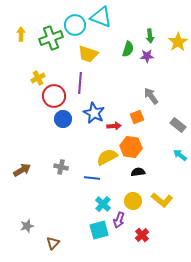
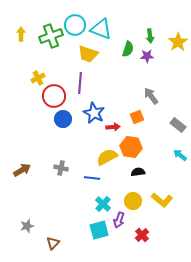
cyan triangle: moved 12 px down
green cross: moved 2 px up
red arrow: moved 1 px left, 1 px down
gray cross: moved 1 px down
